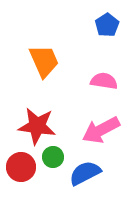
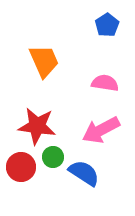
pink semicircle: moved 1 px right, 2 px down
blue semicircle: moved 1 px left; rotated 60 degrees clockwise
